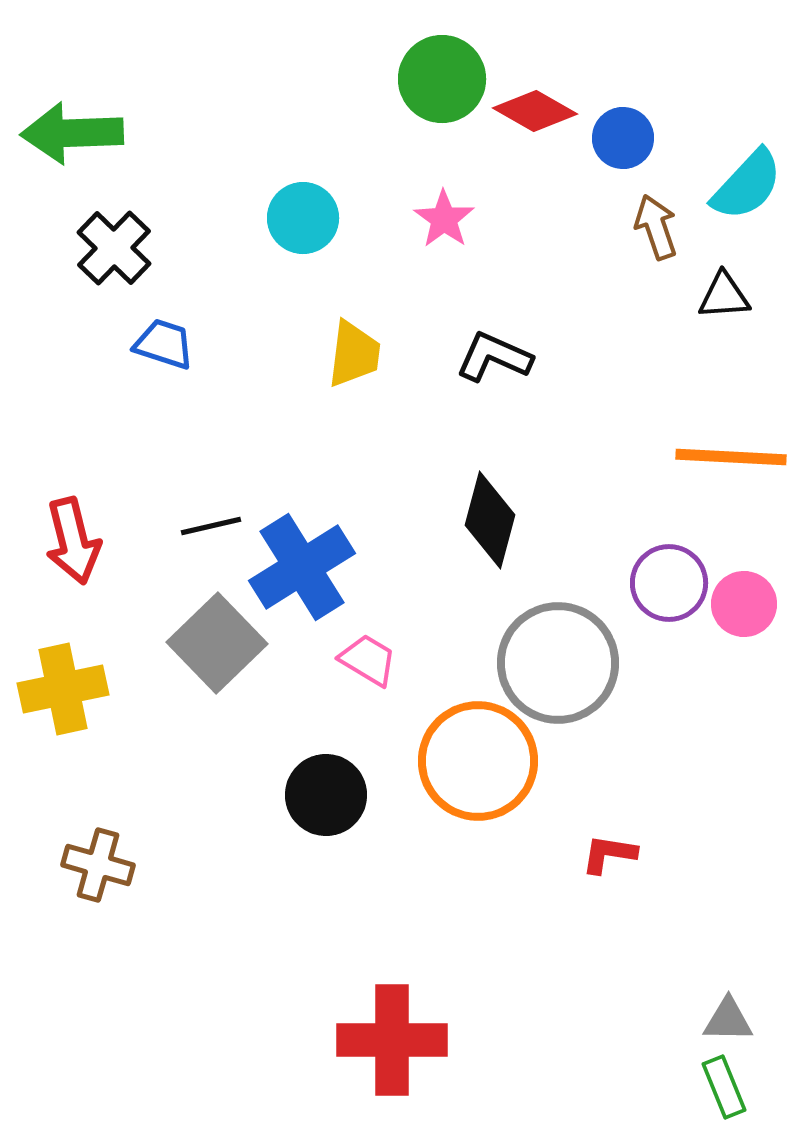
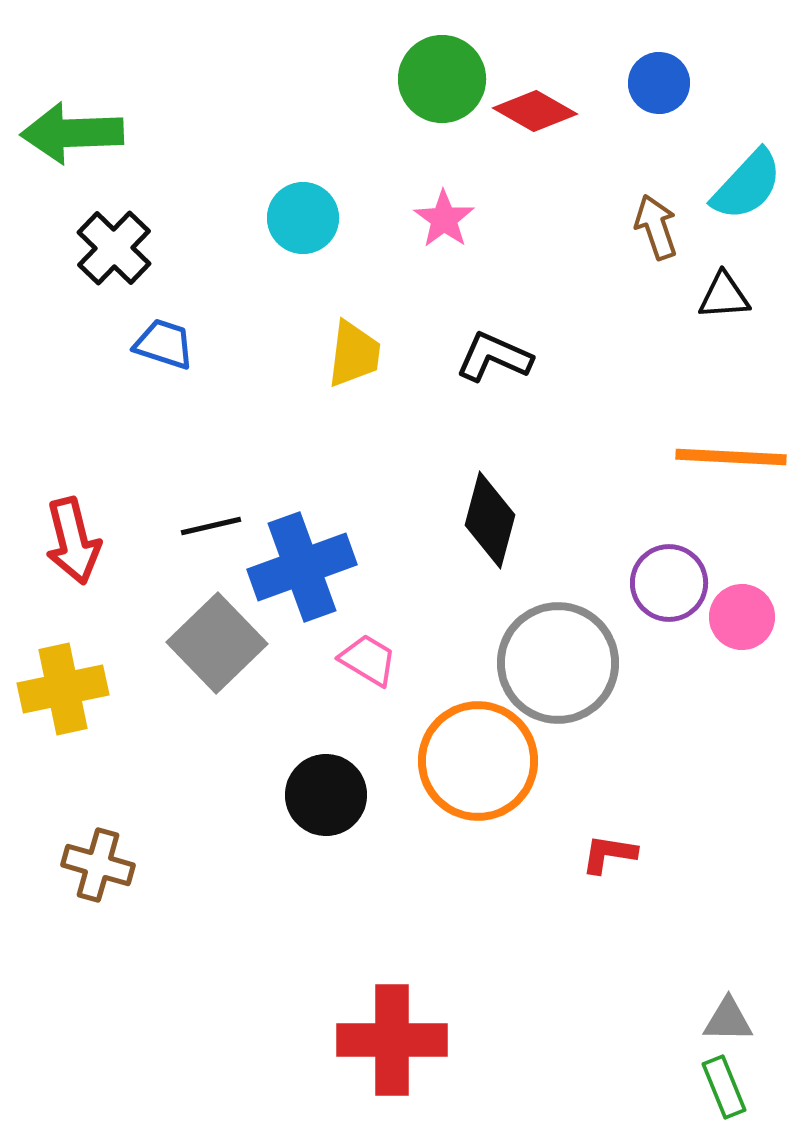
blue circle: moved 36 px right, 55 px up
blue cross: rotated 12 degrees clockwise
pink circle: moved 2 px left, 13 px down
